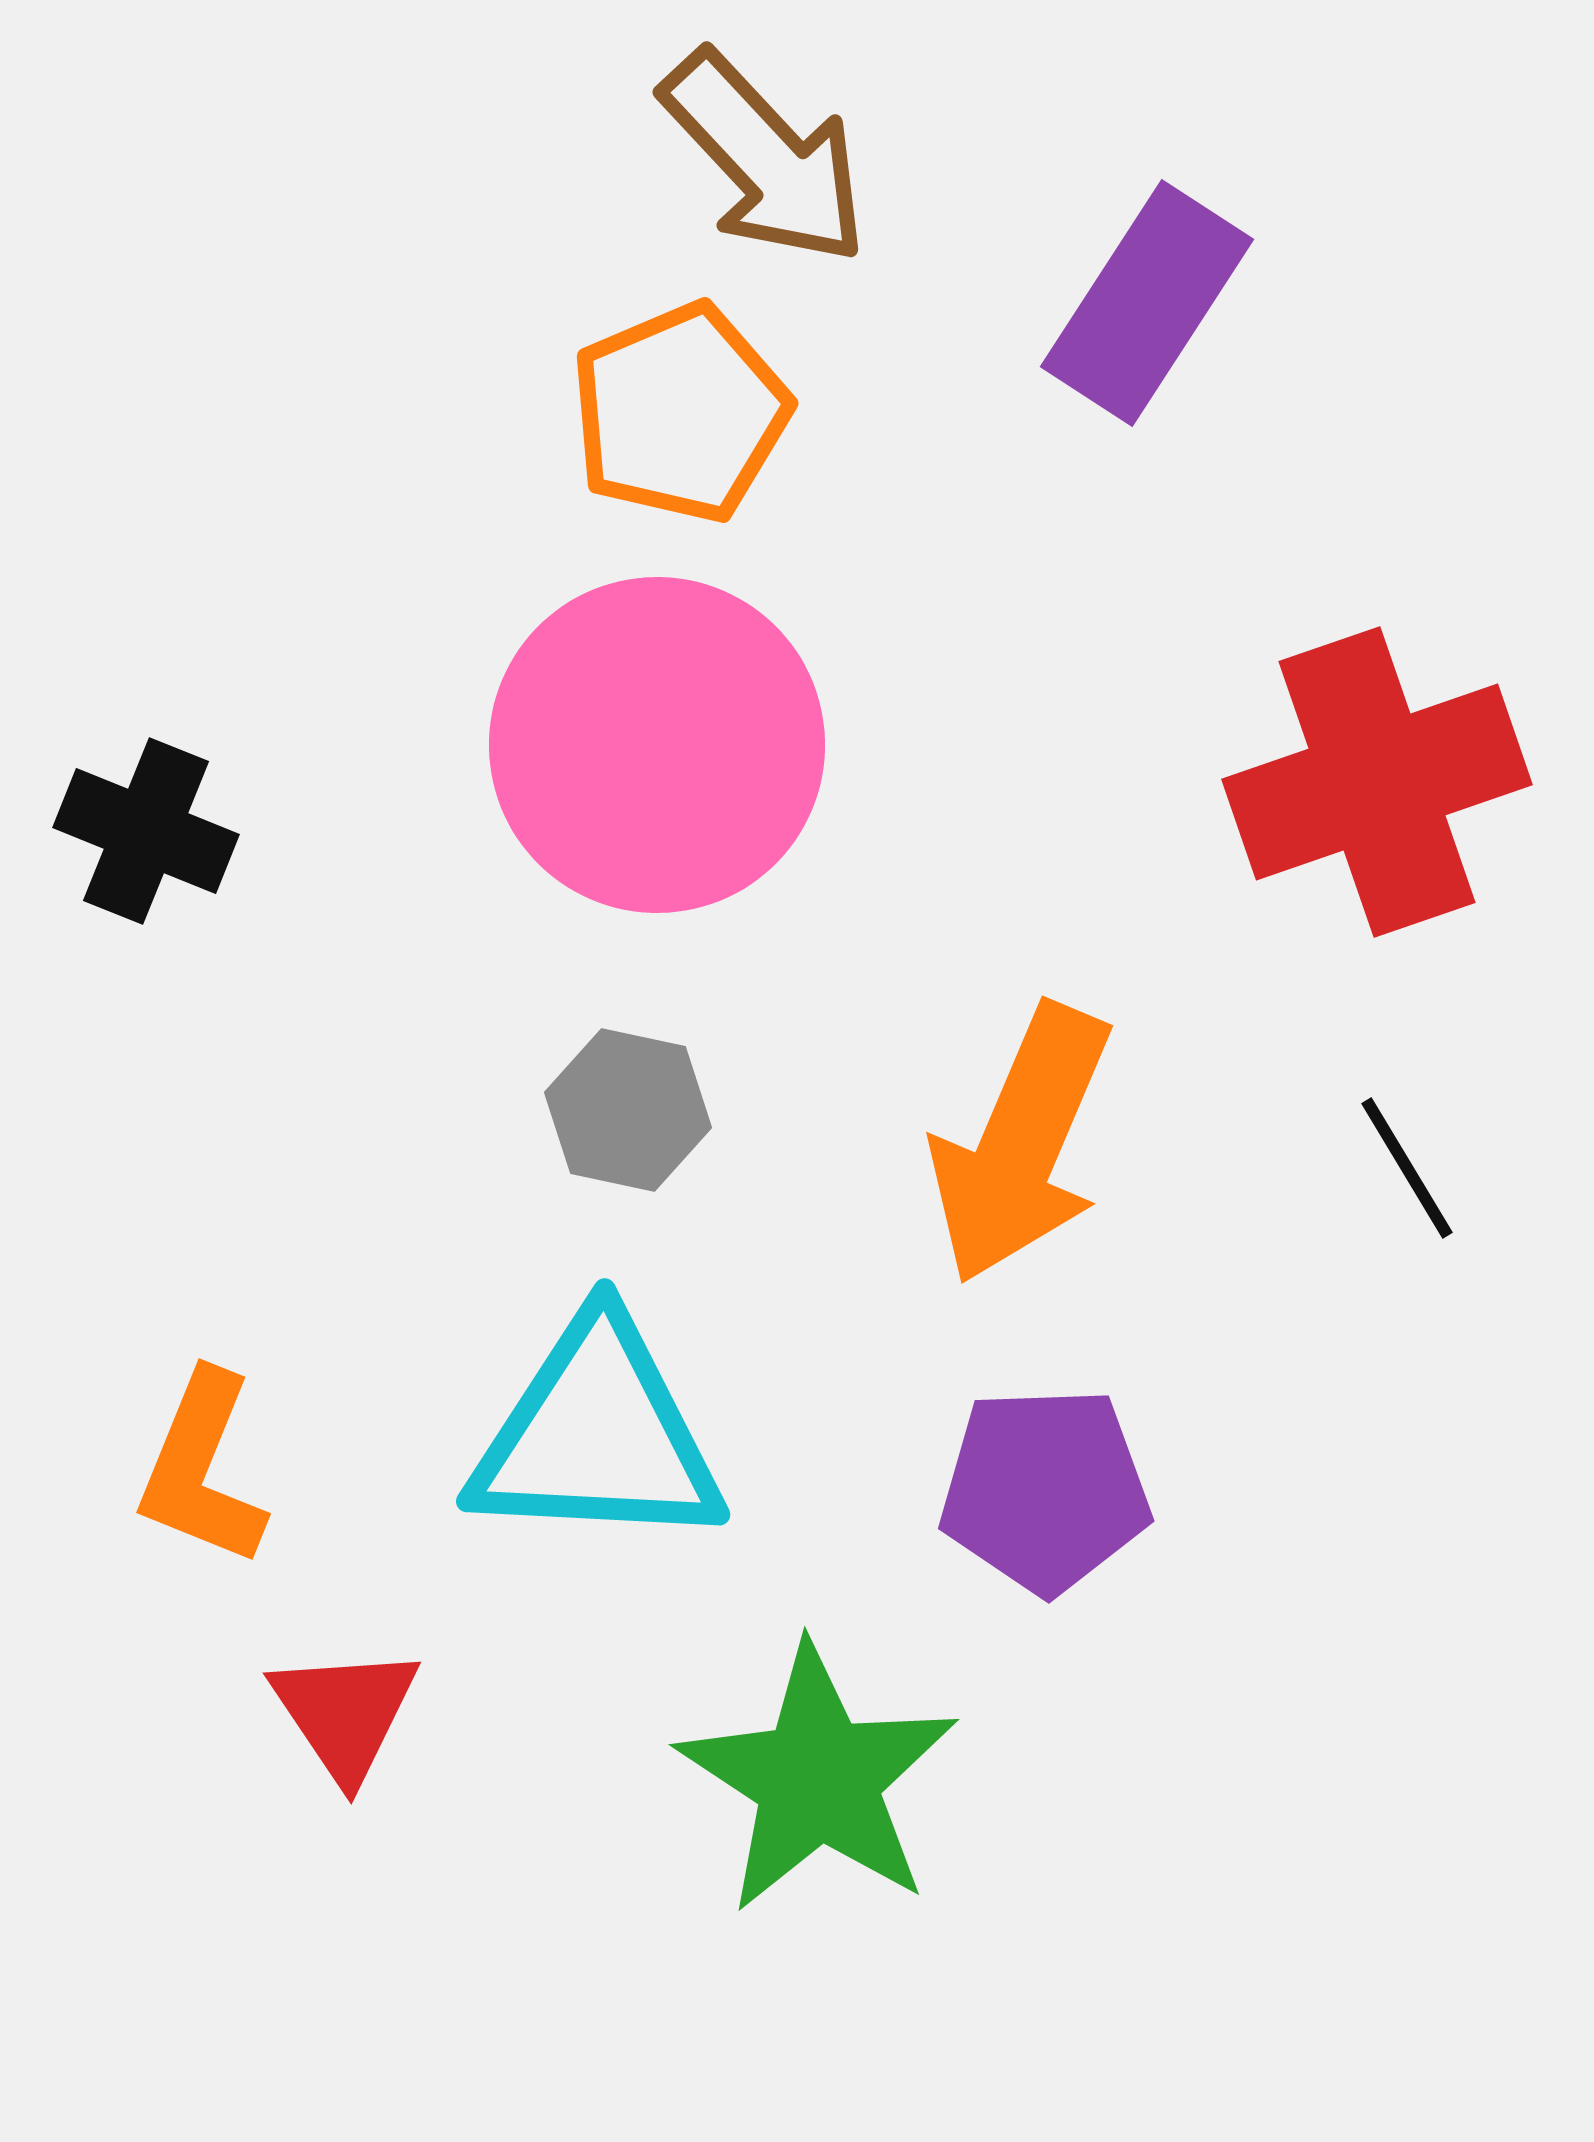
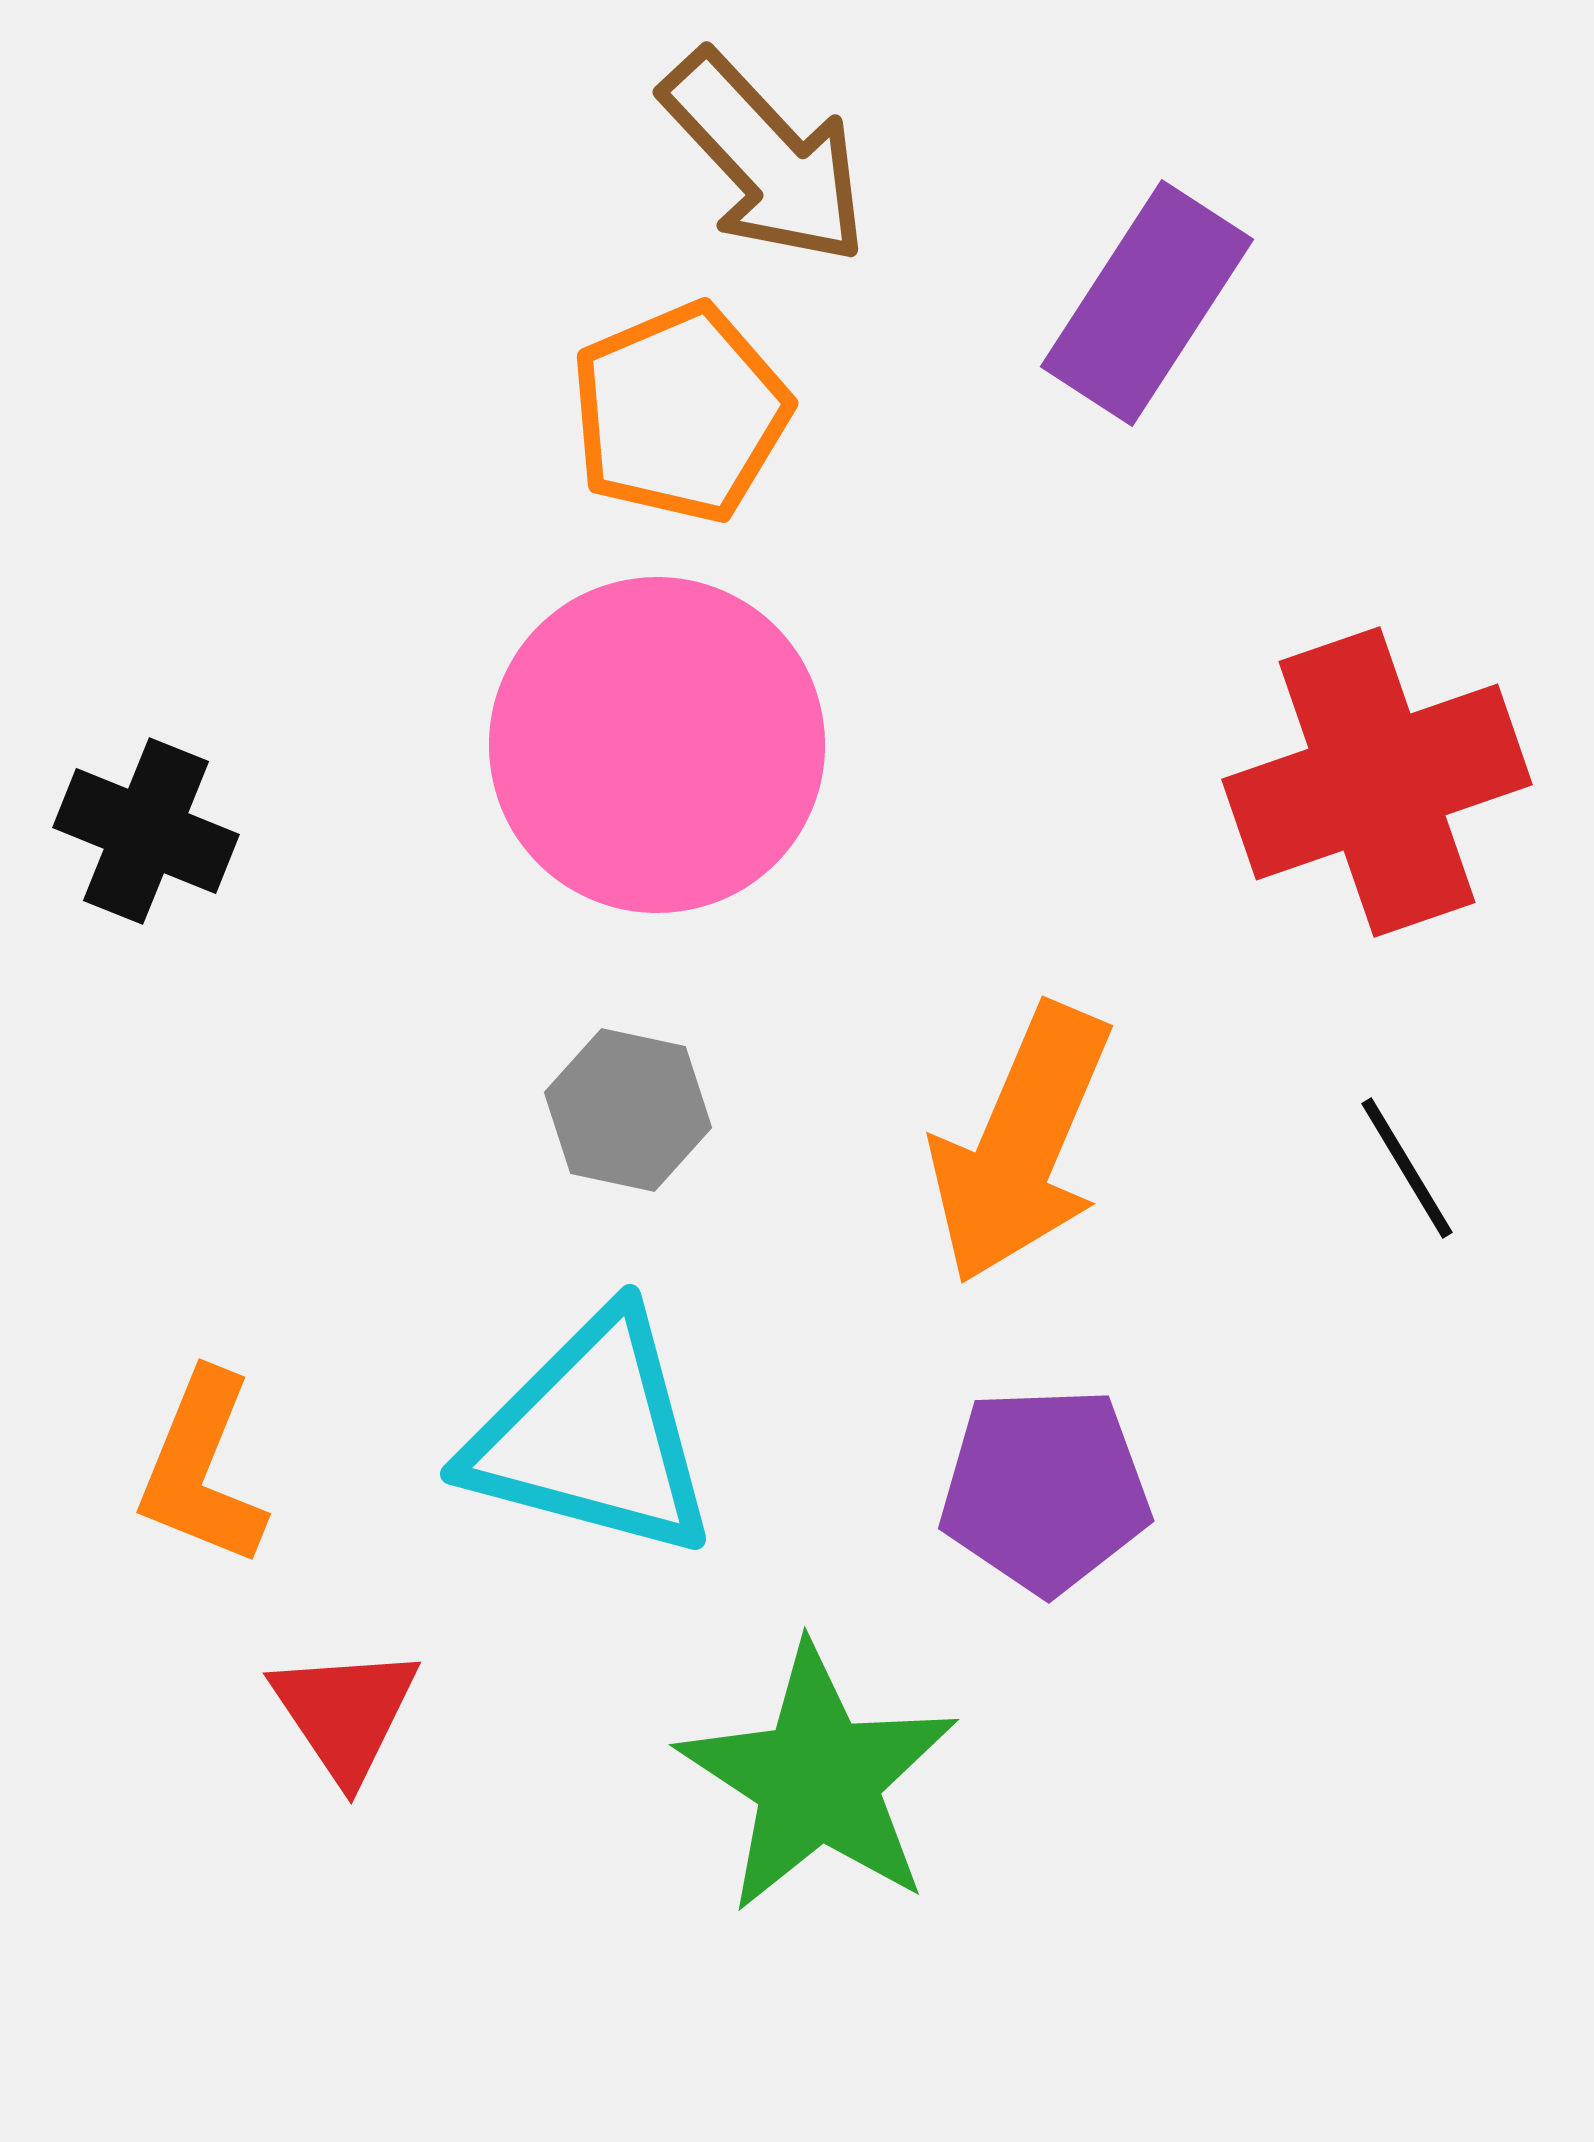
cyan triangle: moved 5 px left, 1 px down; rotated 12 degrees clockwise
